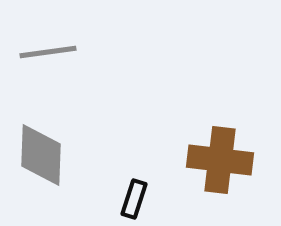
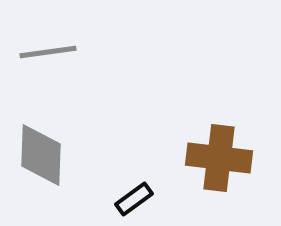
brown cross: moved 1 px left, 2 px up
black rectangle: rotated 36 degrees clockwise
